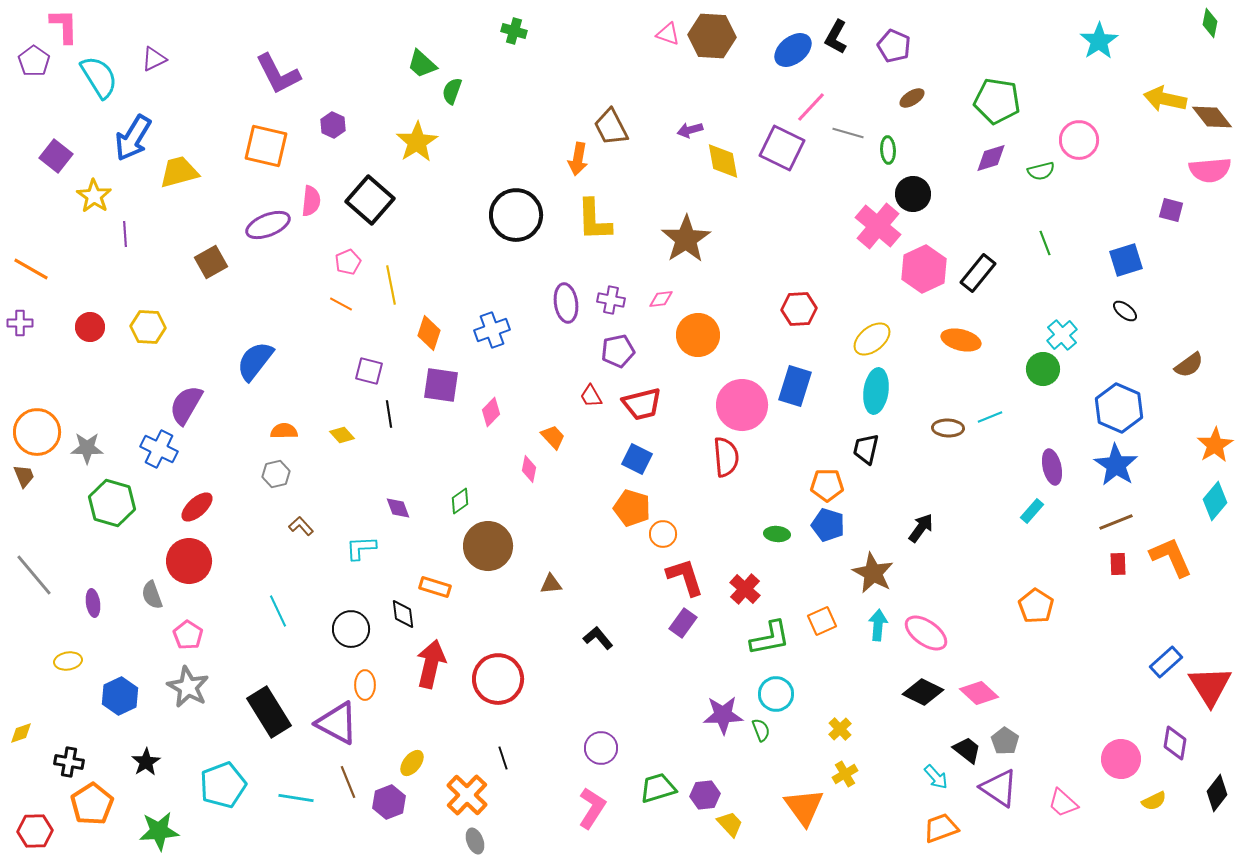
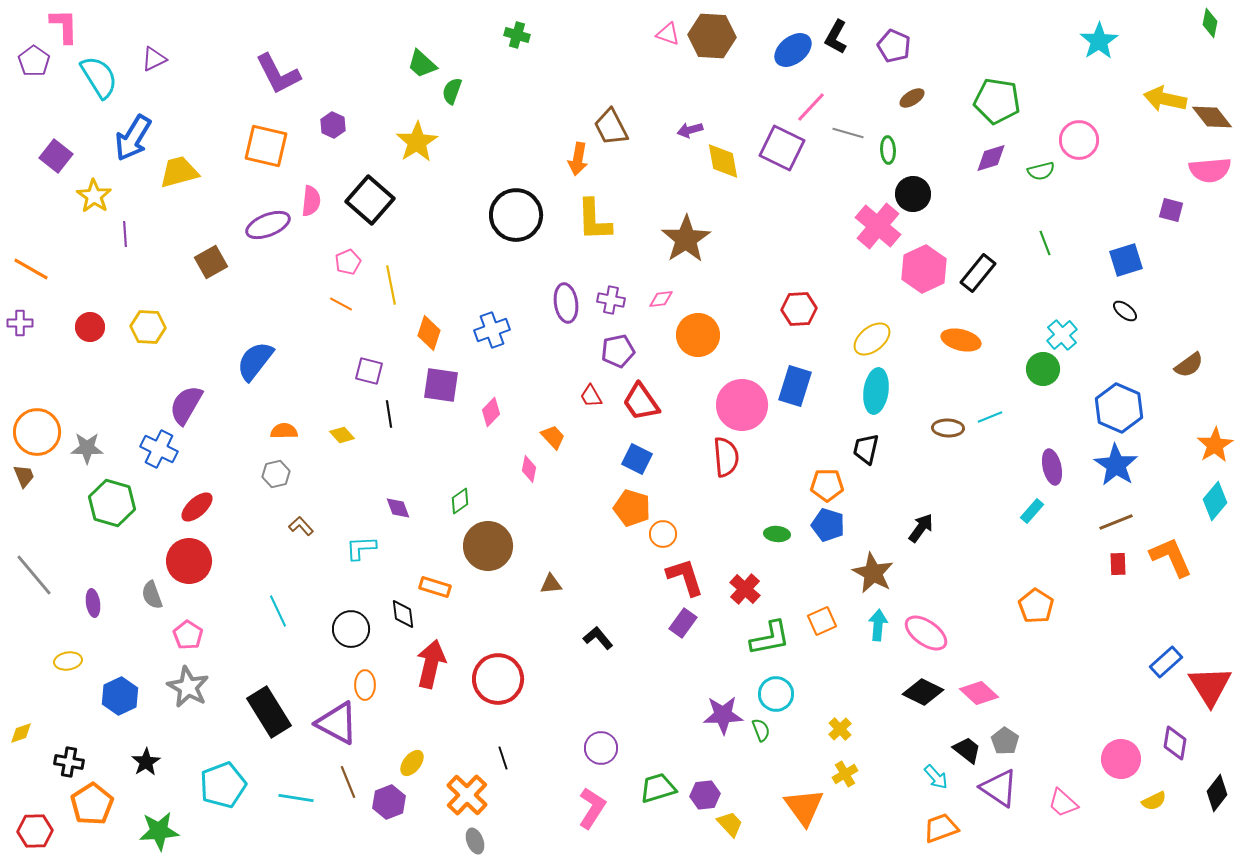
green cross at (514, 31): moved 3 px right, 4 px down
red trapezoid at (642, 404): moved 1 px left, 2 px up; rotated 69 degrees clockwise
